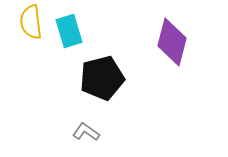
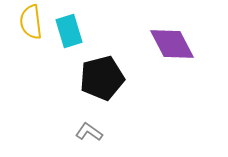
purple diamond: moved 2 px down; rotated 42 degrees counterclockwise
gray L-shape: moved 3 px right
